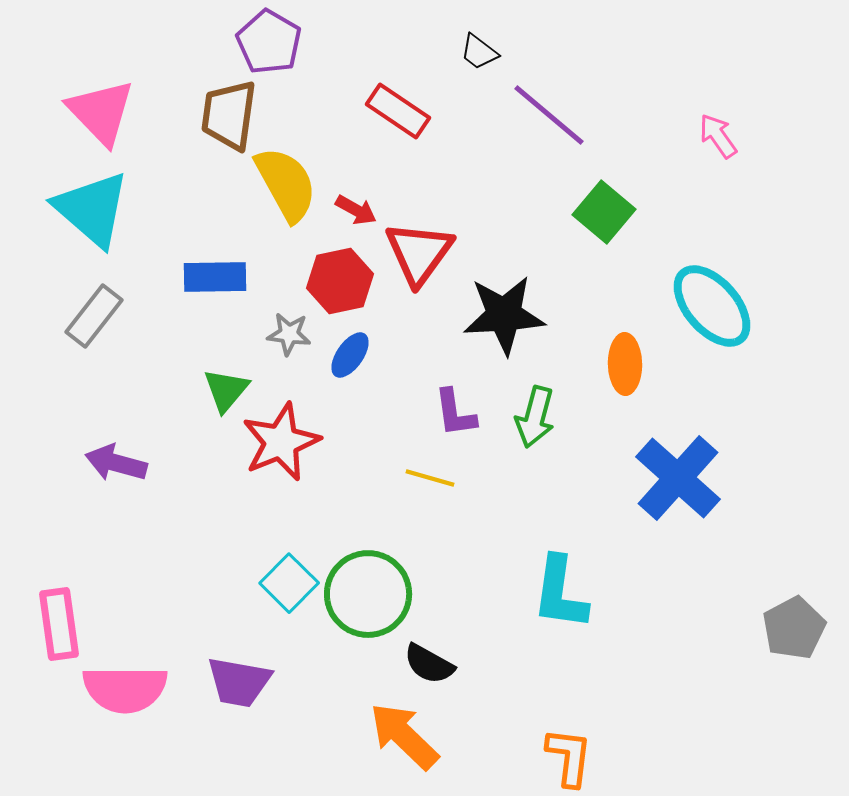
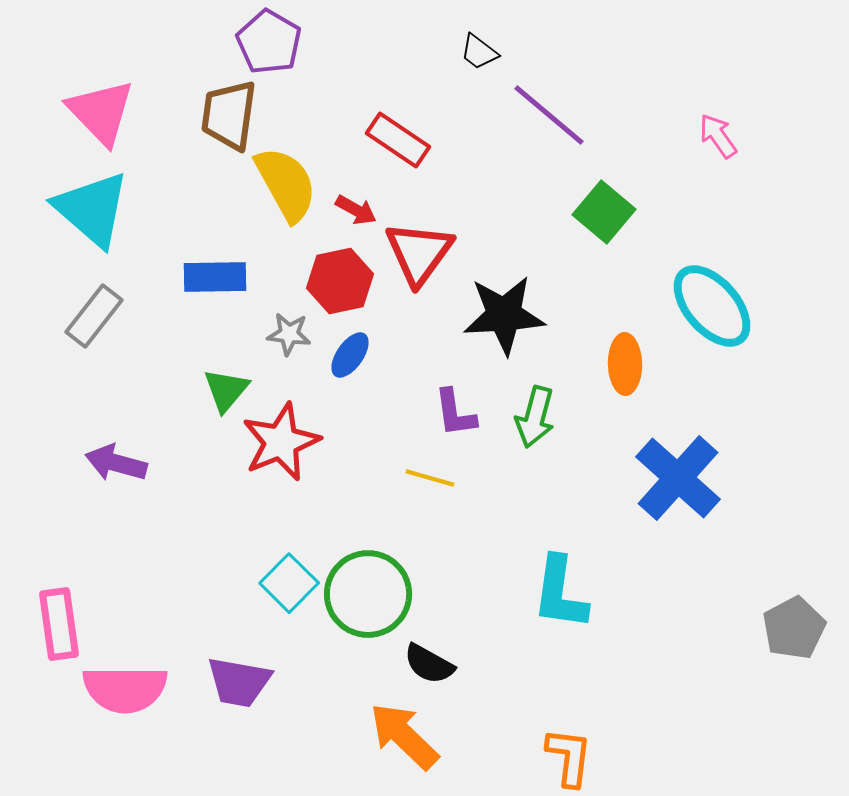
red rectangle: moved 29 px down
